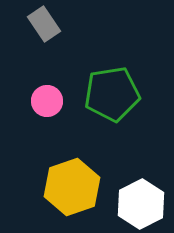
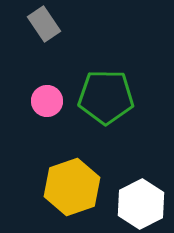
green pentagon: moved 6 px left, 3 px down; rotated 10 degrees clockwise
